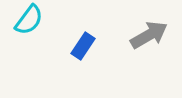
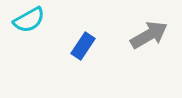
cyan semicircle: rotated 24 degrees clockwise
